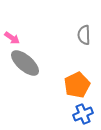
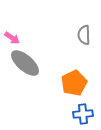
orange pentagon: moved 3 px left, 2 px up
blue cross: rotated 18 degrees clockwise
